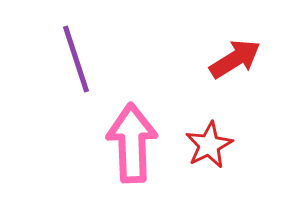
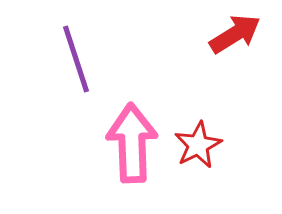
red arrow: moved 25 px up
red star: moved 11 px left
